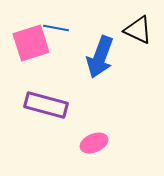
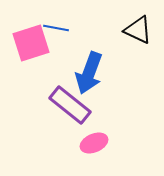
blue arrow: moved 11 px left, 16 px down
purple rectangle: moved 24 px right; rotated 24 degrees clockwise
